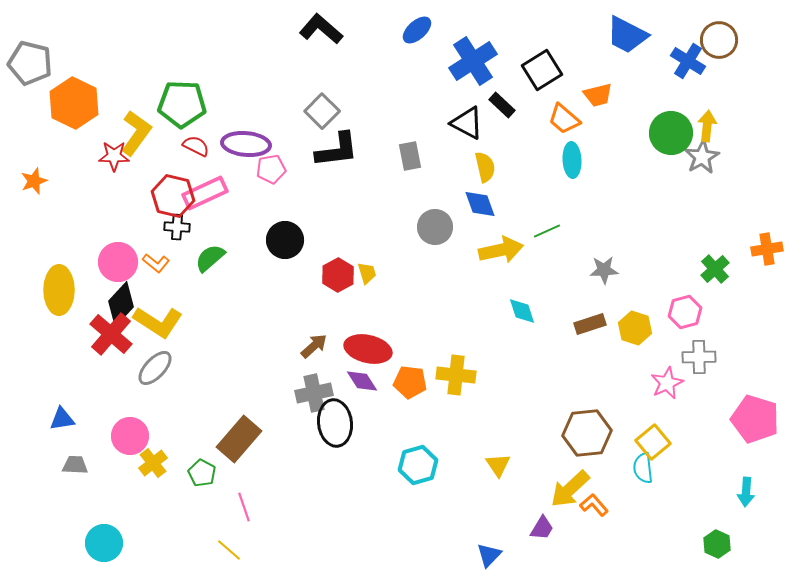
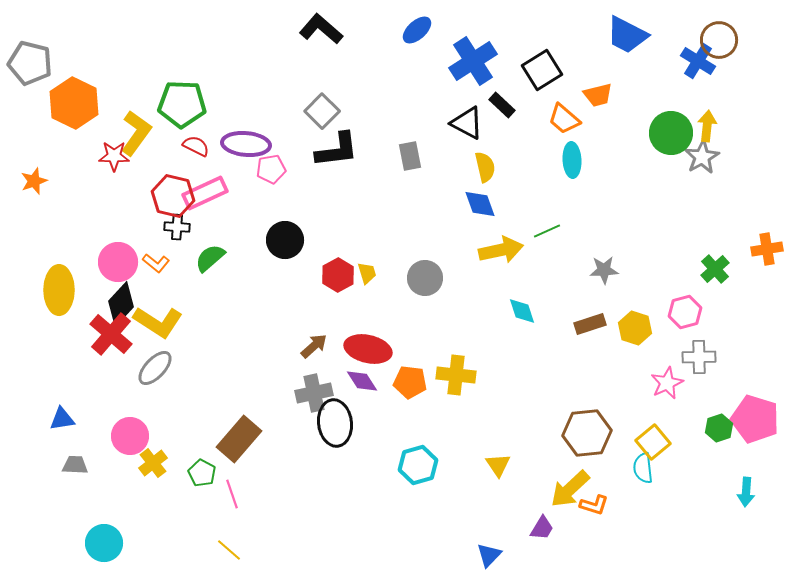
blue cross at (688, 61): moved 10 px right
gray circle at (435, 227): moved 10 px left, 51 px down
orange L-shape at (594, 505): rotated 148 degrees clockwise
pink line at (244, 507): moved 12 px left, 13 px up
green hexagon at (717, 544): moved 2 px right, 116 px up; rotated 16 degrees clockwise
